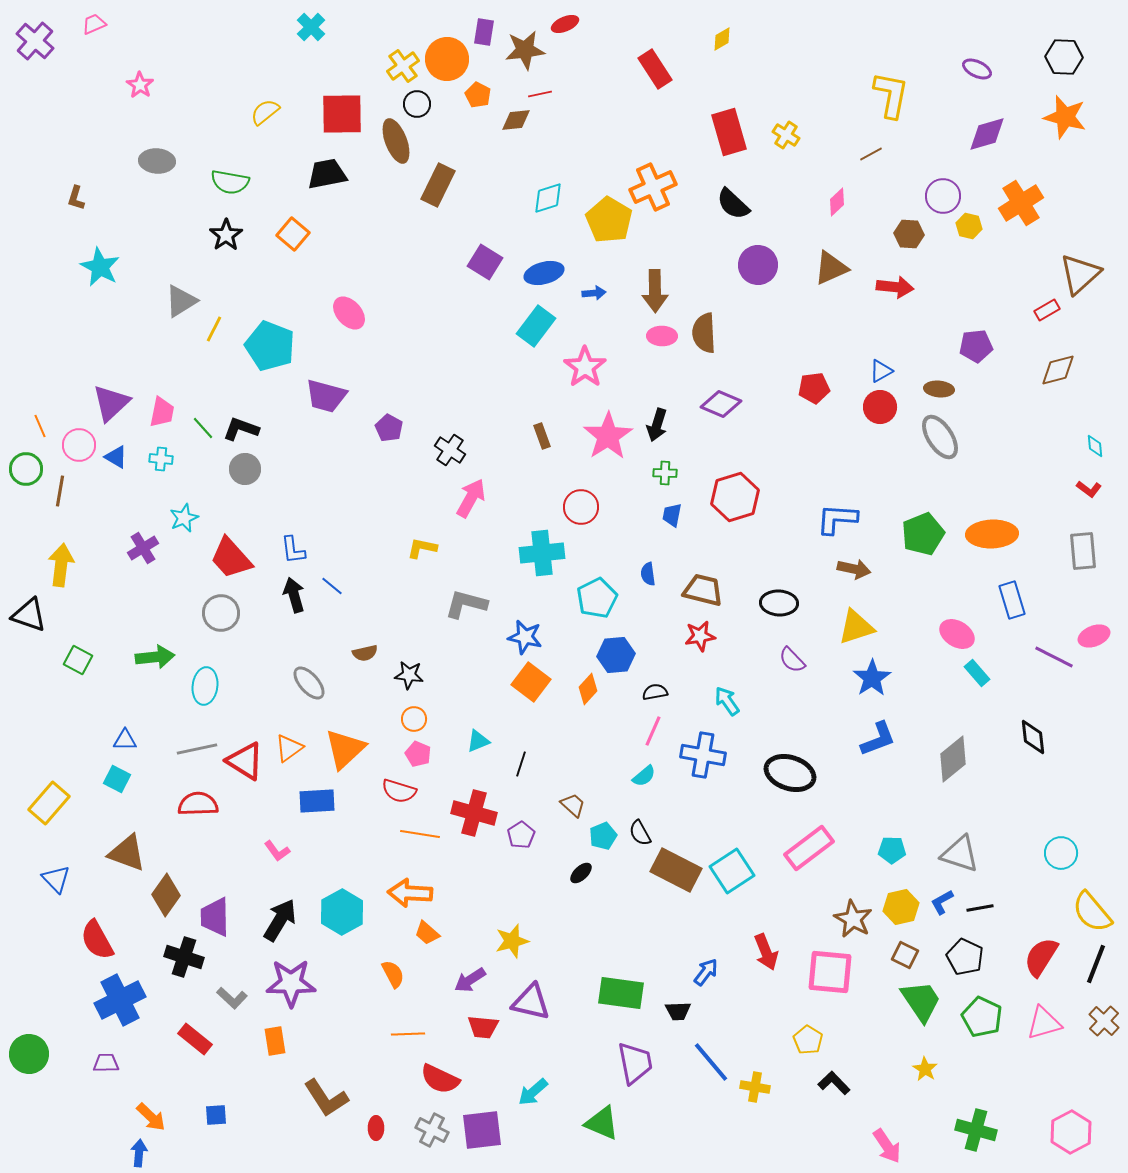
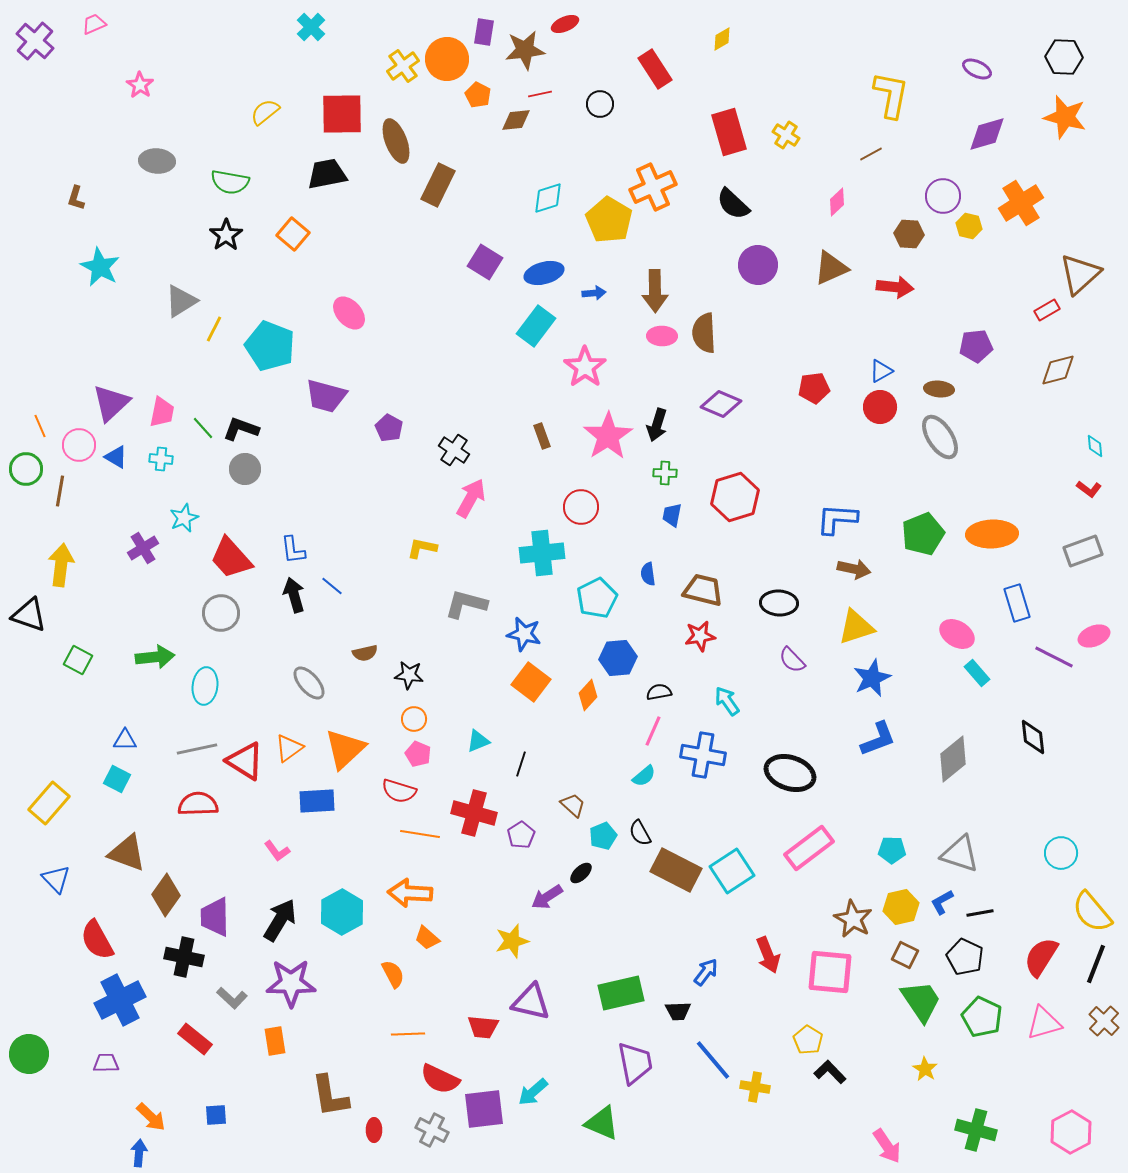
black circle at (417, 104): moved 183 px right
black cross at (450, 450): moved 4 px right
gray rectangle at (1083, 551): rotated 75 degrees clockwise
blue rectangle at (1012, 600): moved 5 px right, 3 px down
blue star at (525, 637): moved 1 px left, 3 px up
blue hexagon at (616, 655): moved 2 px right, 3 px down
blue star at (872, 678): rotated 9 degrees clockwise
orange diamond at (588, 689): moved 6 px down
black semicircle at (655, 692): moved 4 px right
black line at (980, 908): moved 5 px down
orange trapezoid at (427, 933): moved 5 px down
red arrow at (766, 952): moved 2 px right, 3 px down
black cross at (184, 957): rotated 6 degrees counterclockwise
purple arrow at (470, 980): moved 77 px right, 83 px up
green rectangle at (621, 993): rotated 21 degrees counterclockwise
blue line at (711, 1062): moved 2 px right, 2 px up
black L-shape at (834, 1083): moved 4 px left, 11 px up
brown L-shape at (326, 1098): moved 4 px right, 2 px up; rotated 24 degrees clockwise
red ellipse at (376, 1128): moved 2 px left, 2 px down
purple square at (482, 1130): moved 2 px right, 21 px up
